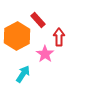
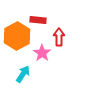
red rectangle: rotated 42 degrees counterclockwise
pink star: moved 3 px left, 1 px up
